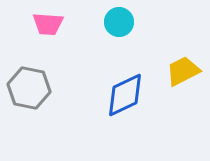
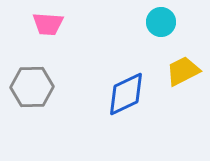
cyan circle: moved 42 px right
gray hexagon: moved 3 px right, 1 px up; rotated 12 degrees counterclockwise
blue diamond: moved 1 px right, 1 px up
